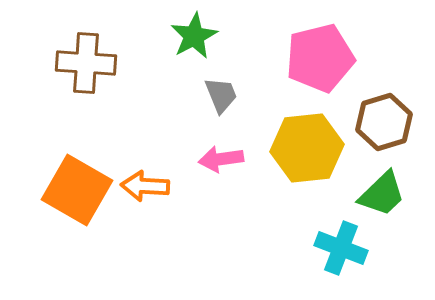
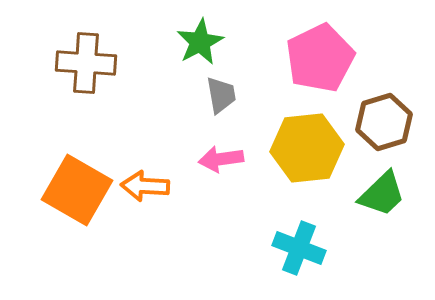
green star: moved 6 px right, 6 px down
pink pentagon: rotated 12 degrees counterclockwise
gray trapezoid: rotated 12 degrees clockwise
cyan cross: moved 42 px left
